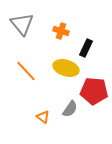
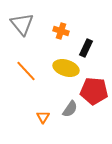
orange triangle: rotated 24 degrees clockwise
